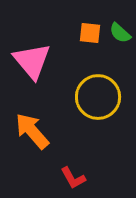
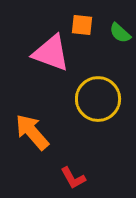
orange square: moved 8 px left, 8 px up
pink triangle: moved 19 px right, 8 px up; rotated 30 degrees counterclockwise
yellow circle: moved 2 px down
orange arrow: moved 1 px down
